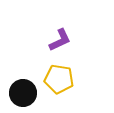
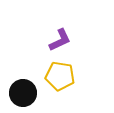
yellow pentagon: moved 1 px right, 3 px up
